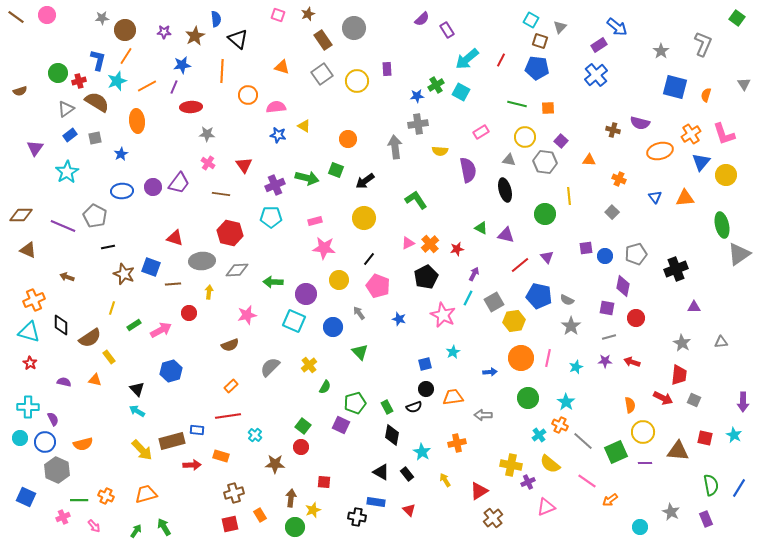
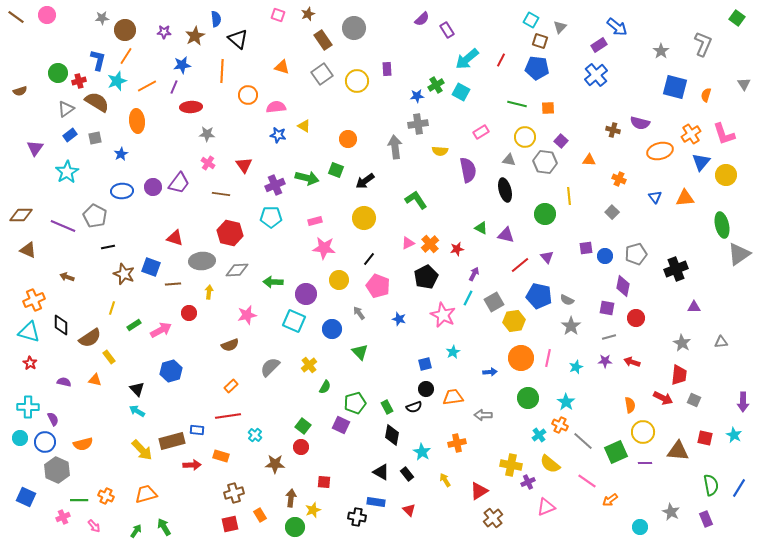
blue circle at (333, 327): moved 1 px left, 2 px down
